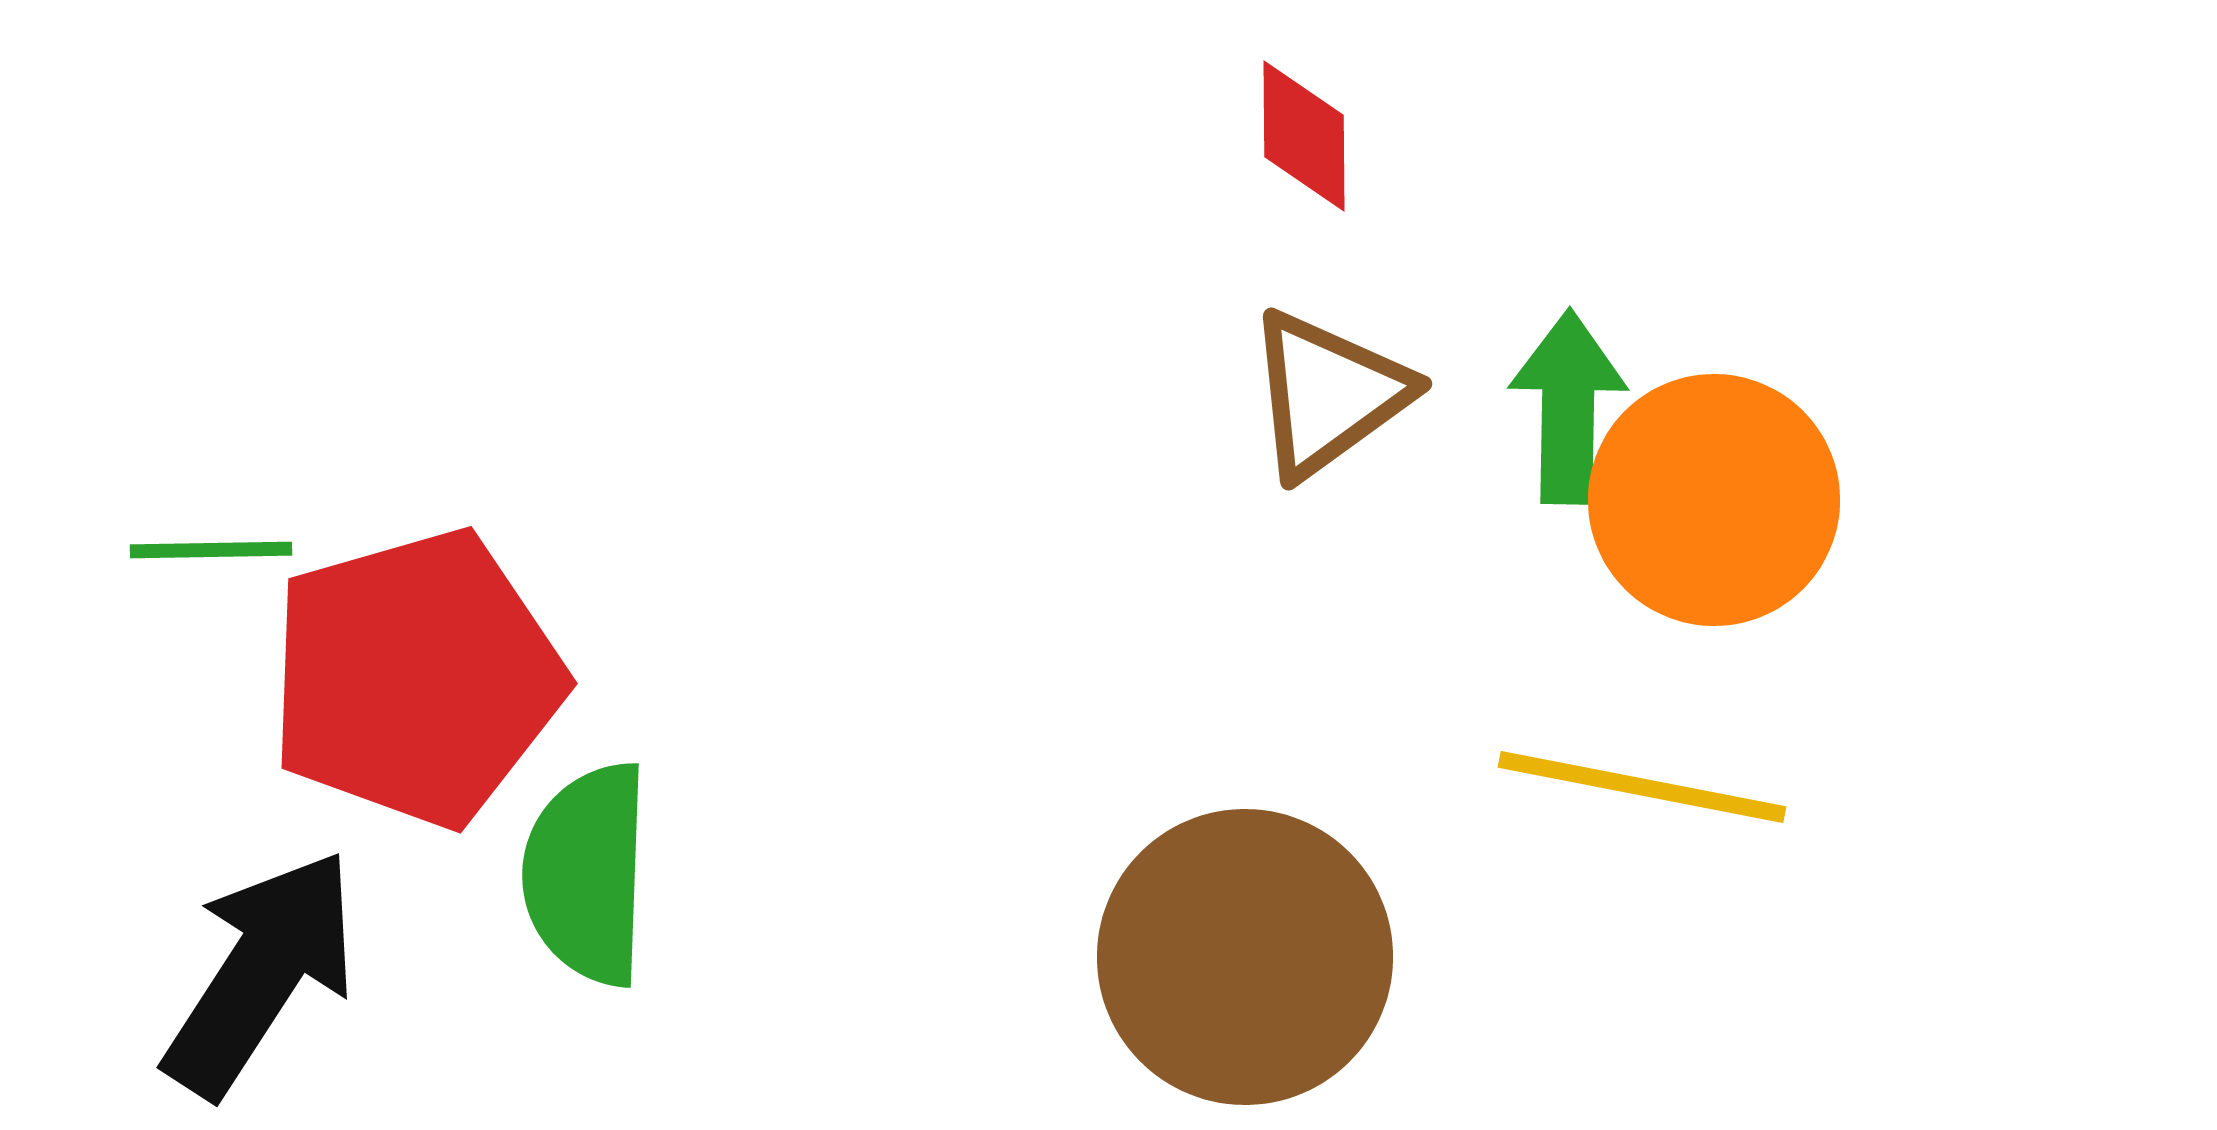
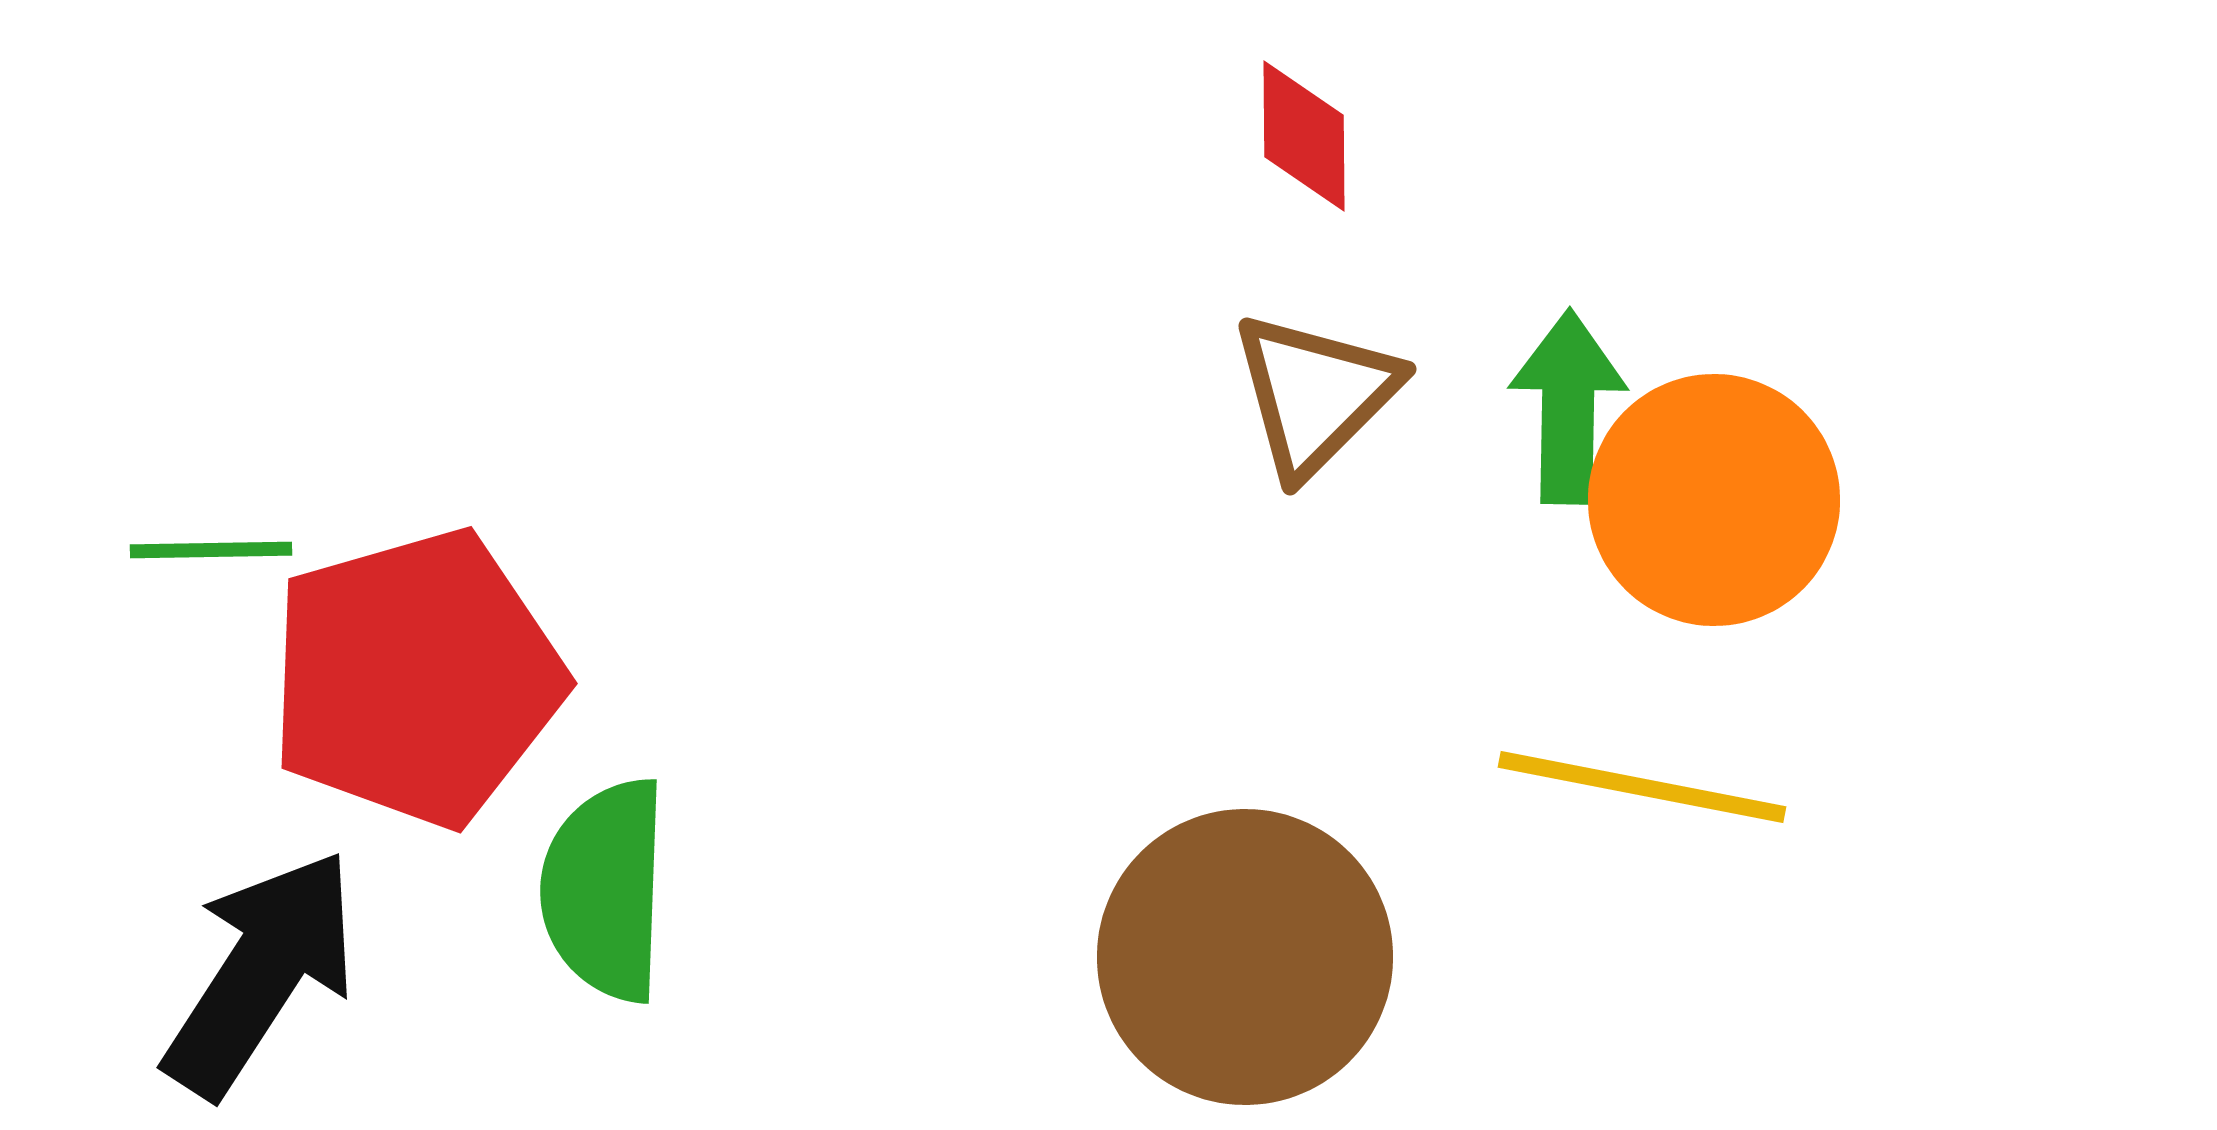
brown triangle: moved 13 px left; rotated 9 degrees counterclockwise
green semicircle: moved 18 px right, 16 px down
